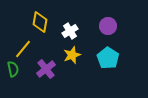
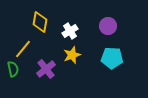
cyan pentagon: moved 4 px right; rotated 30 degrees counterclockwise
